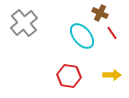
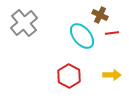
brown cross: moved 2 px down
red line: rotated 64 degrees counterclockwise
red hexagon: rotated 20 degrees clockwise
